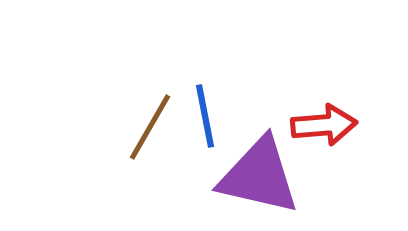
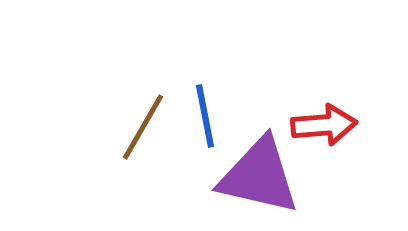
brown line: moved 7 px left
